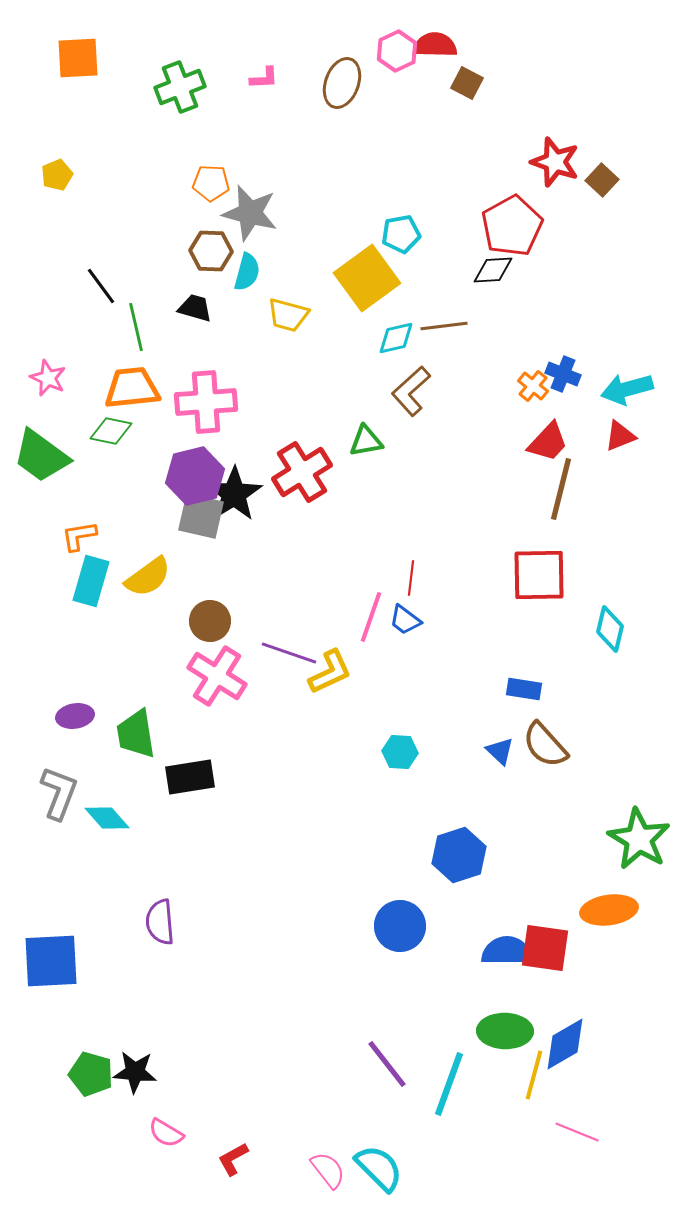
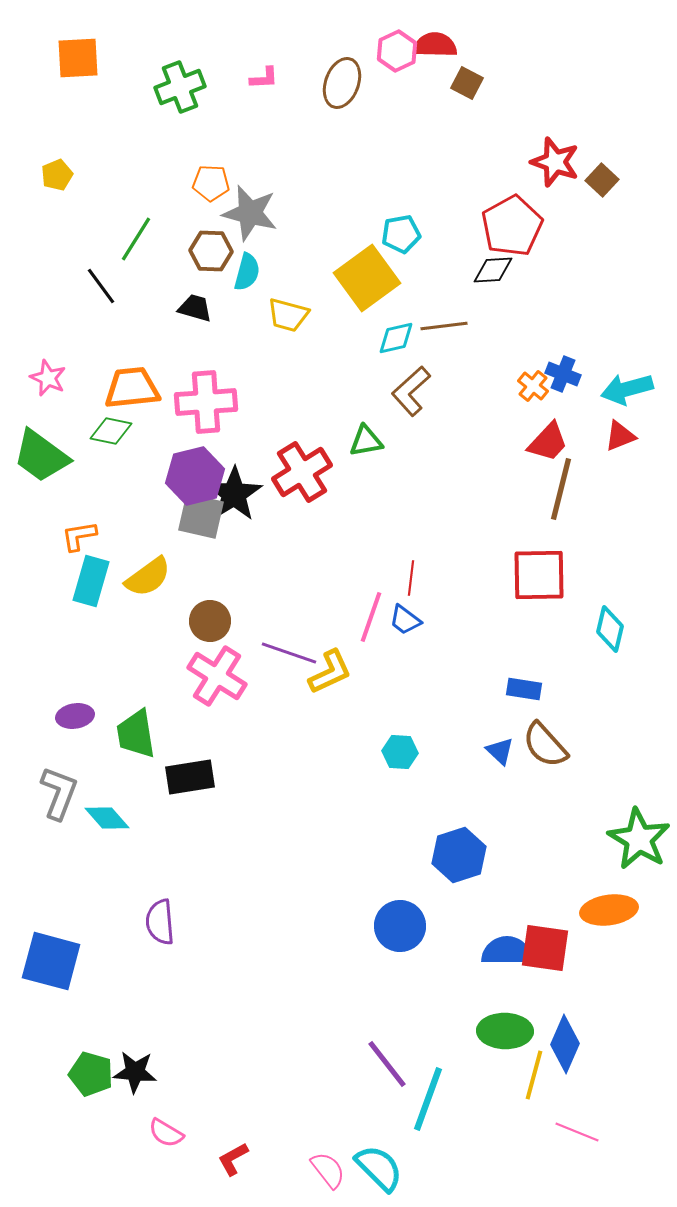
green line at (136, 327): moved 88 px up; rotated 45 degrees clockwise
blue square at (51, 961): rotated 18 degrees clockwise
blue diamond at (565, 1044): rotated 36 degrees counterclockwise
cyan line at (449, 1084): moved 21 px left, 15 px down
